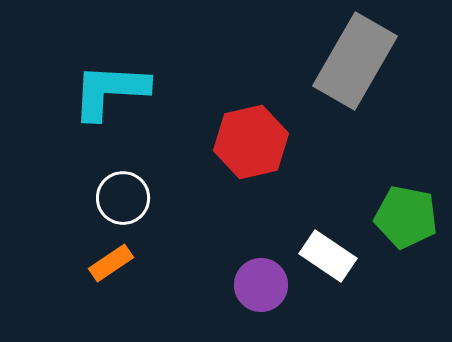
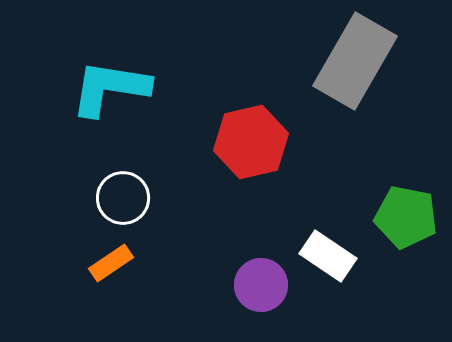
cyan L-shape: moved 3 px up; rotated 6 degrees clockwise
